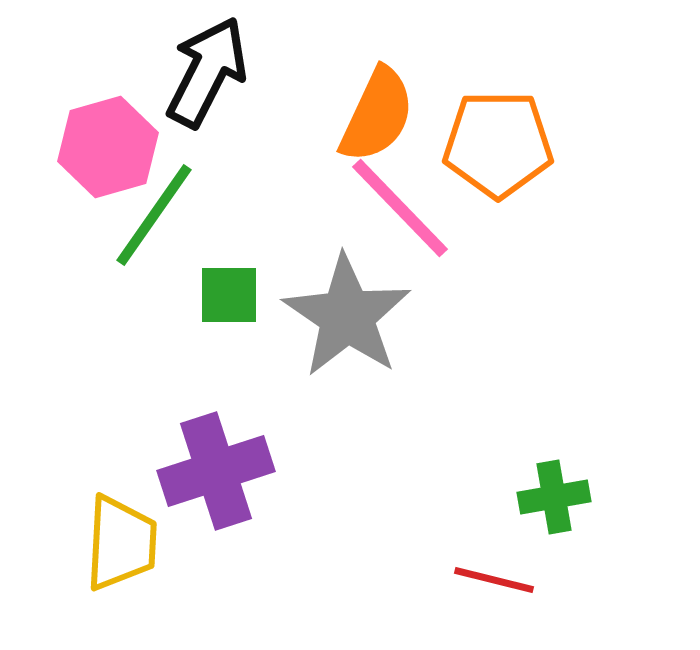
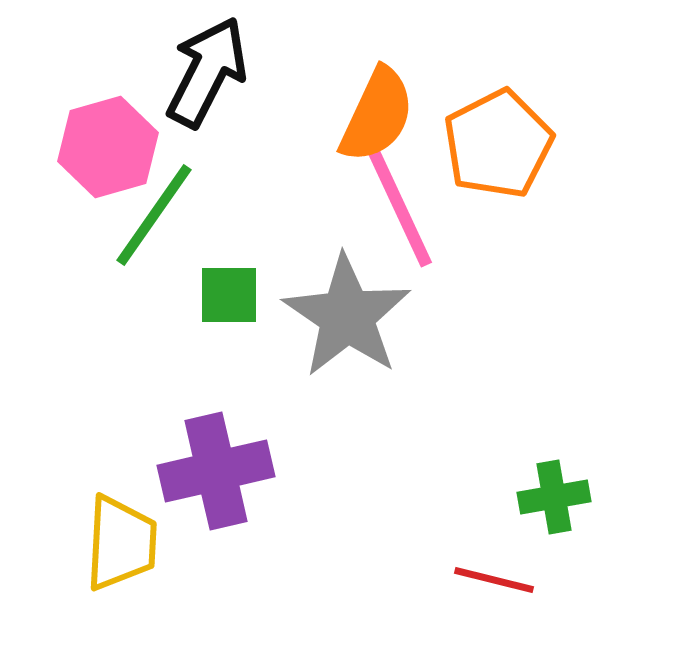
orange pentagon: rotated 27 degrees counterclockwise
pink line: rotated 19 degrees clockwise
purple cross: rotated 5 degrees clockwise
